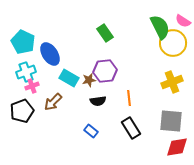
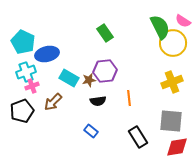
blue ellipse: moved 3 px left; rotated 70 degrees counterclockwise
black rectangle: moved 7 px right, 9 px down
